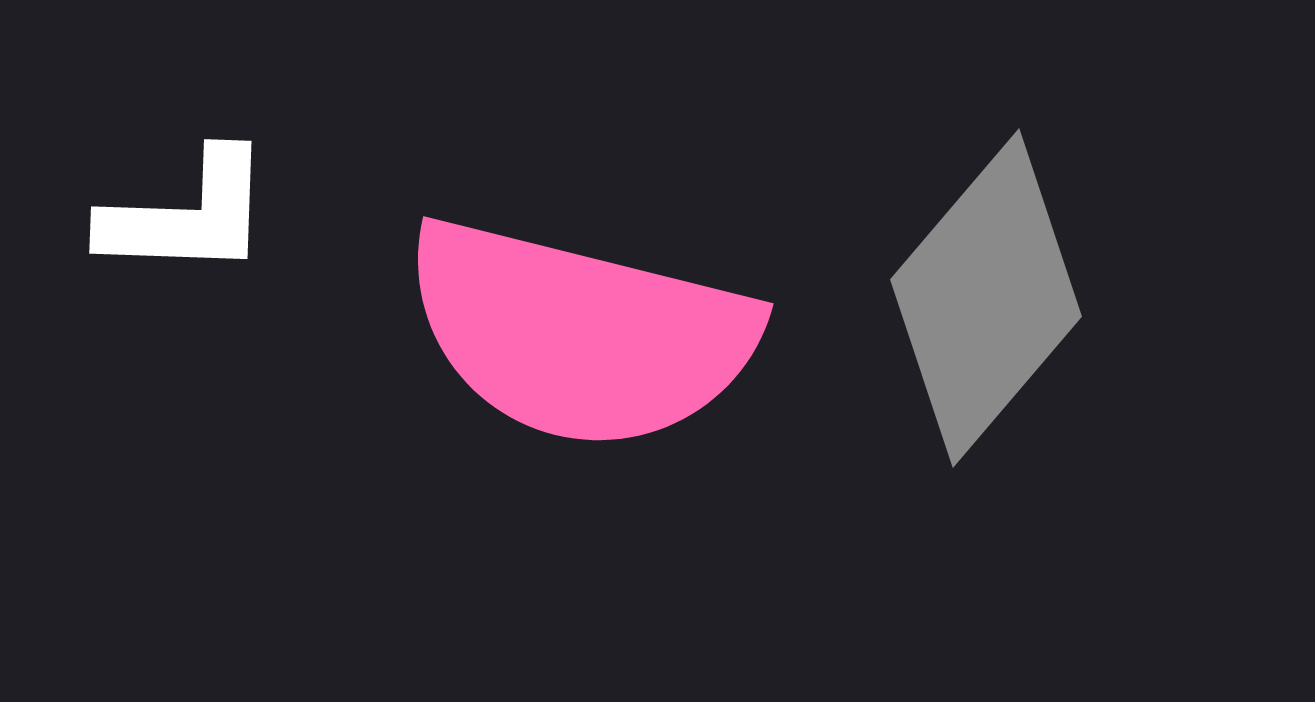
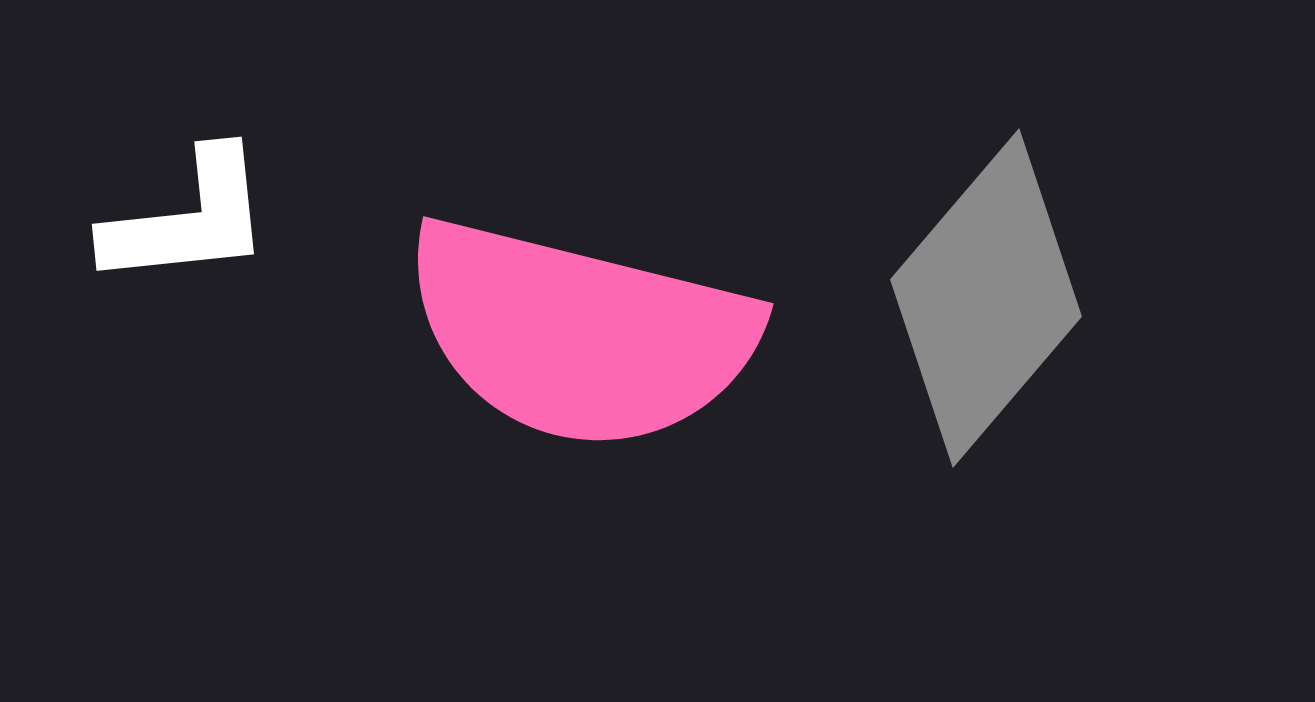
white L-shape: moved 1 px right, 4 px down; rotated 8 degrees counterclockwise
